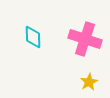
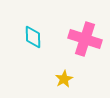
yellow star: moved 25 px left, 3 px up
